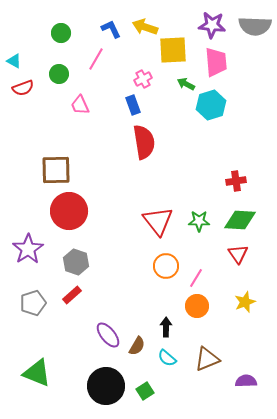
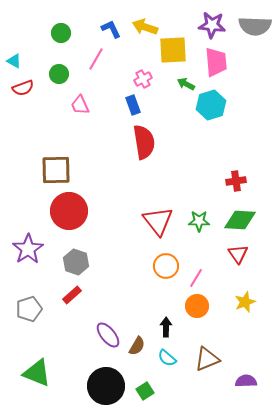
gray pentagon at (33, 303): moved 4 px left, 6 px down
